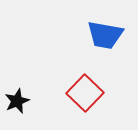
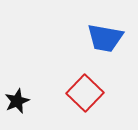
blue trapezoid: moved 3 px down
